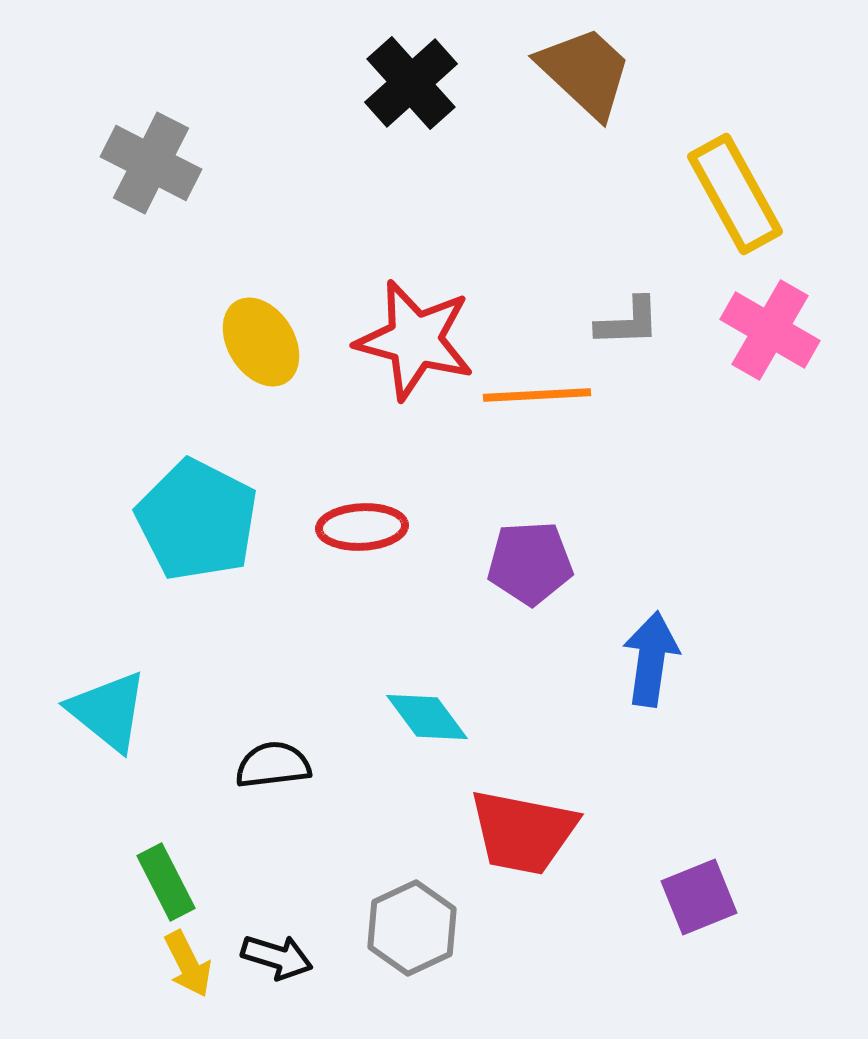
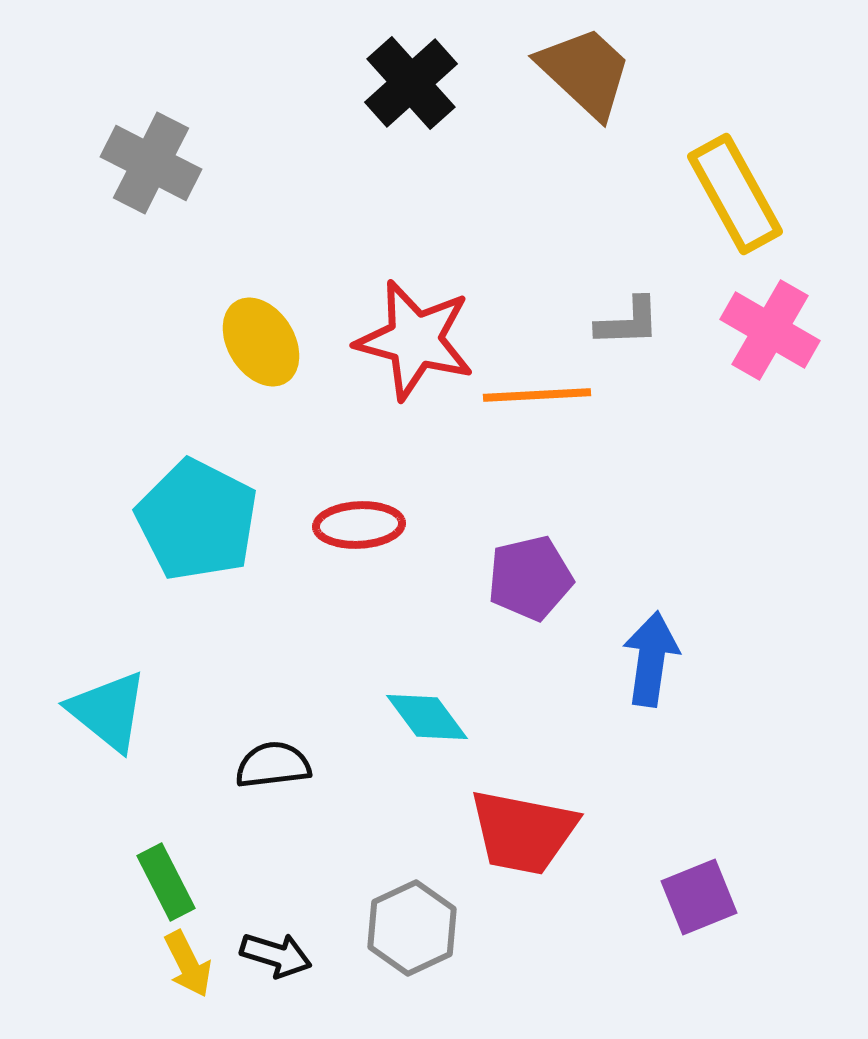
red ellipse: moved 3 px left, 2 px up
purple pentagon: moved 15 px down; rotated 10 degrees counterclockwise
black arrow: moved 1 px left, 2 px up
